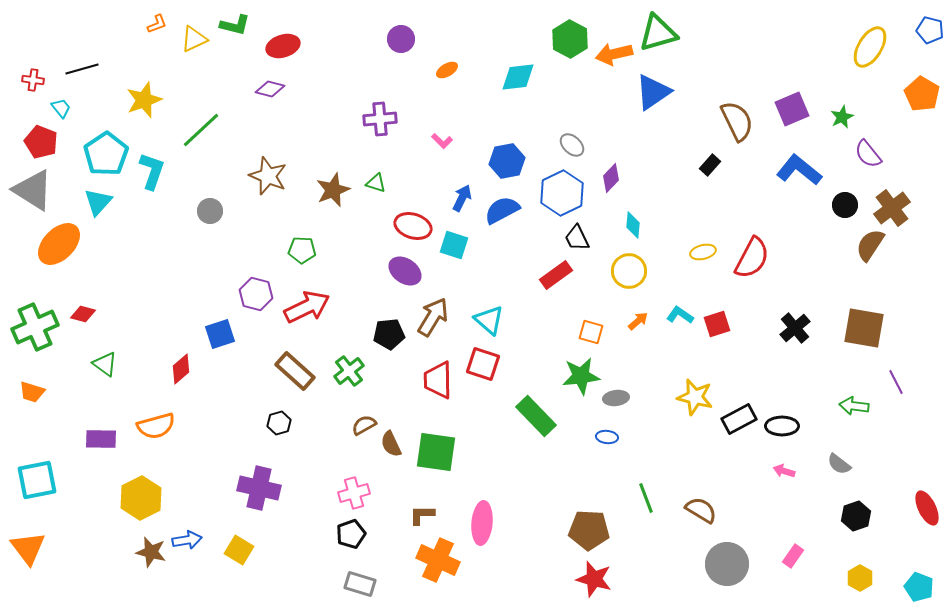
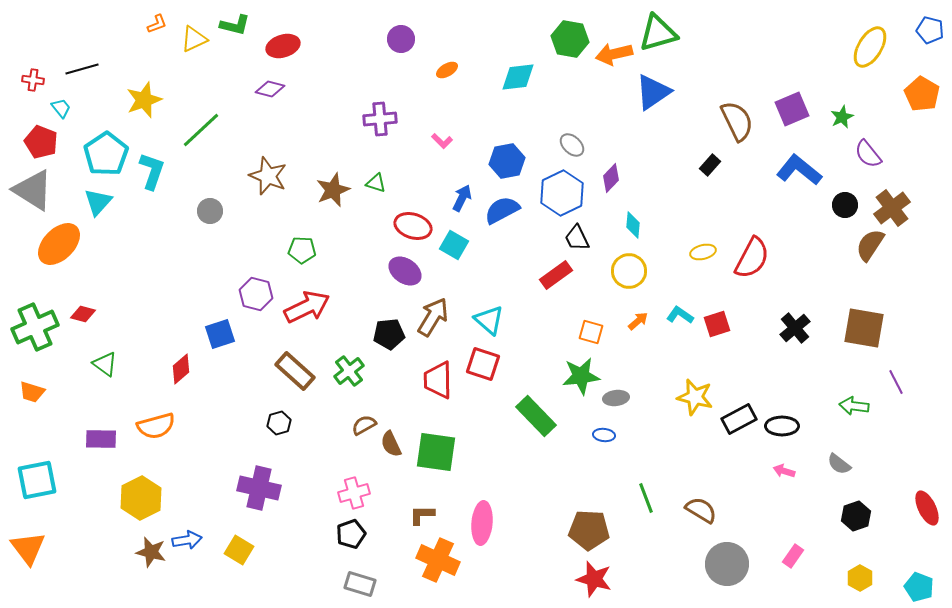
green hexagon at (570, 39): rotated 18 degrees counterclockwise
cyan square at (454, 245): rotated 12 degrees clockwise
blue ellipse at (607, 437): moved 3 px left, 2 px up
